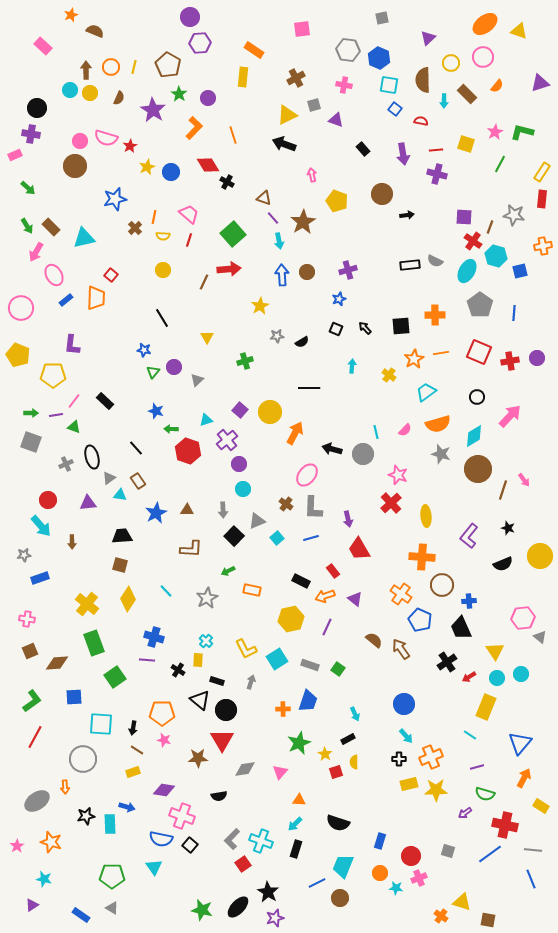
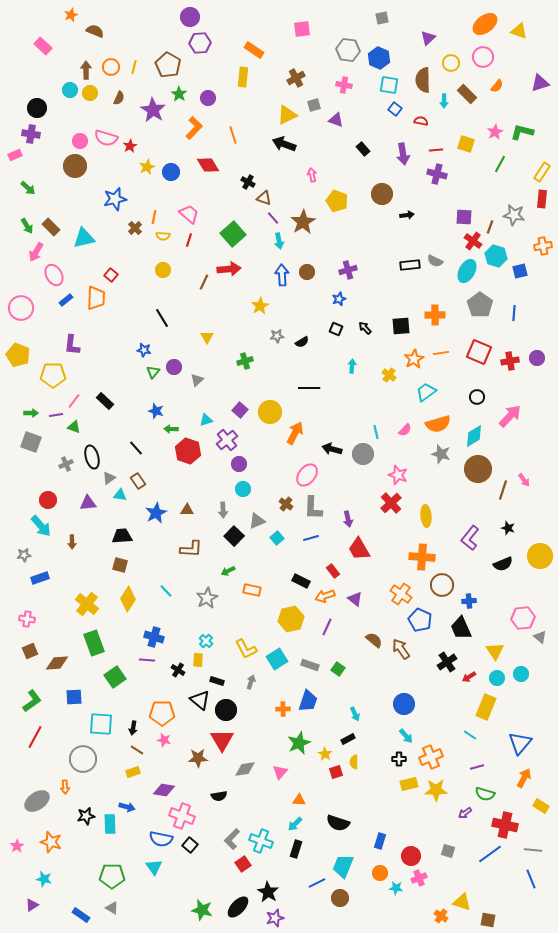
black cross at (227, 182): moved 21 px right
purple L-shape at (469, 536): moved 1 px right, 2 px down
